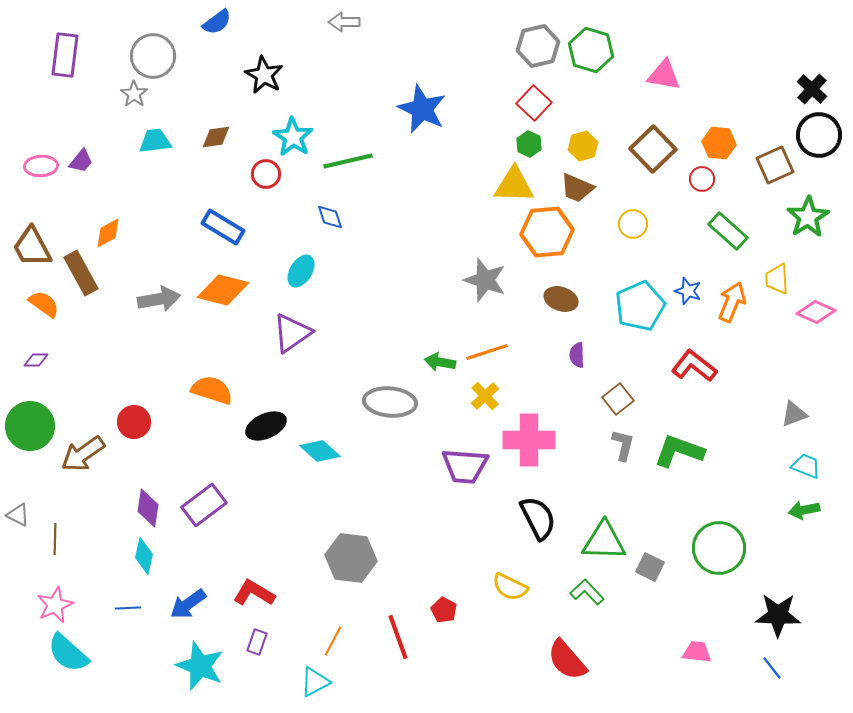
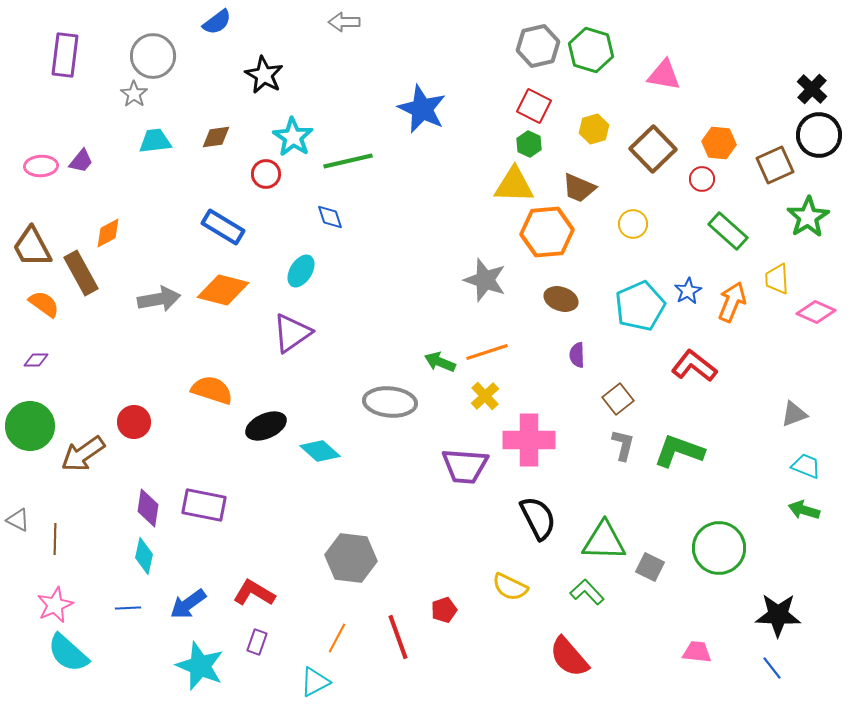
red square at (534, 103): moved 3 px down; rotated 16 degrees counterclockwise
yellow hexagon at (583, 146): moved 11 px right, 17 px up
brown trapezoid at (577, 188): moved 2 px right
blue star at (688, 291): rotated 24 degrees clockwise
green arrow at (440, 362): rotated 12 degrees clockwise
purple rectangle at (204, 505): rotated 48 degrees clockwise
green arrow at (804, 510): rotated 28 degrees clockwise
gray triangle at (18, 515): moved 5 px down
red pentagon at (444, 610): rotated 25 degrees clockwise
orange line at (333, 641): moved 4 px right, 3 px up
red semicircle at (567, 660): moved 2 px right, 3 px up
